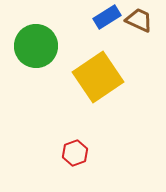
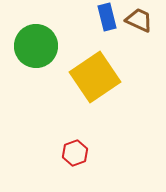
blue rectangle: rotated 72 degrees counterclockwise
yellow square: moved 3 px left
